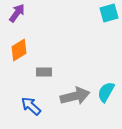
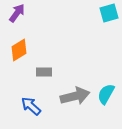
cyan semicircle: moved 2 px down
